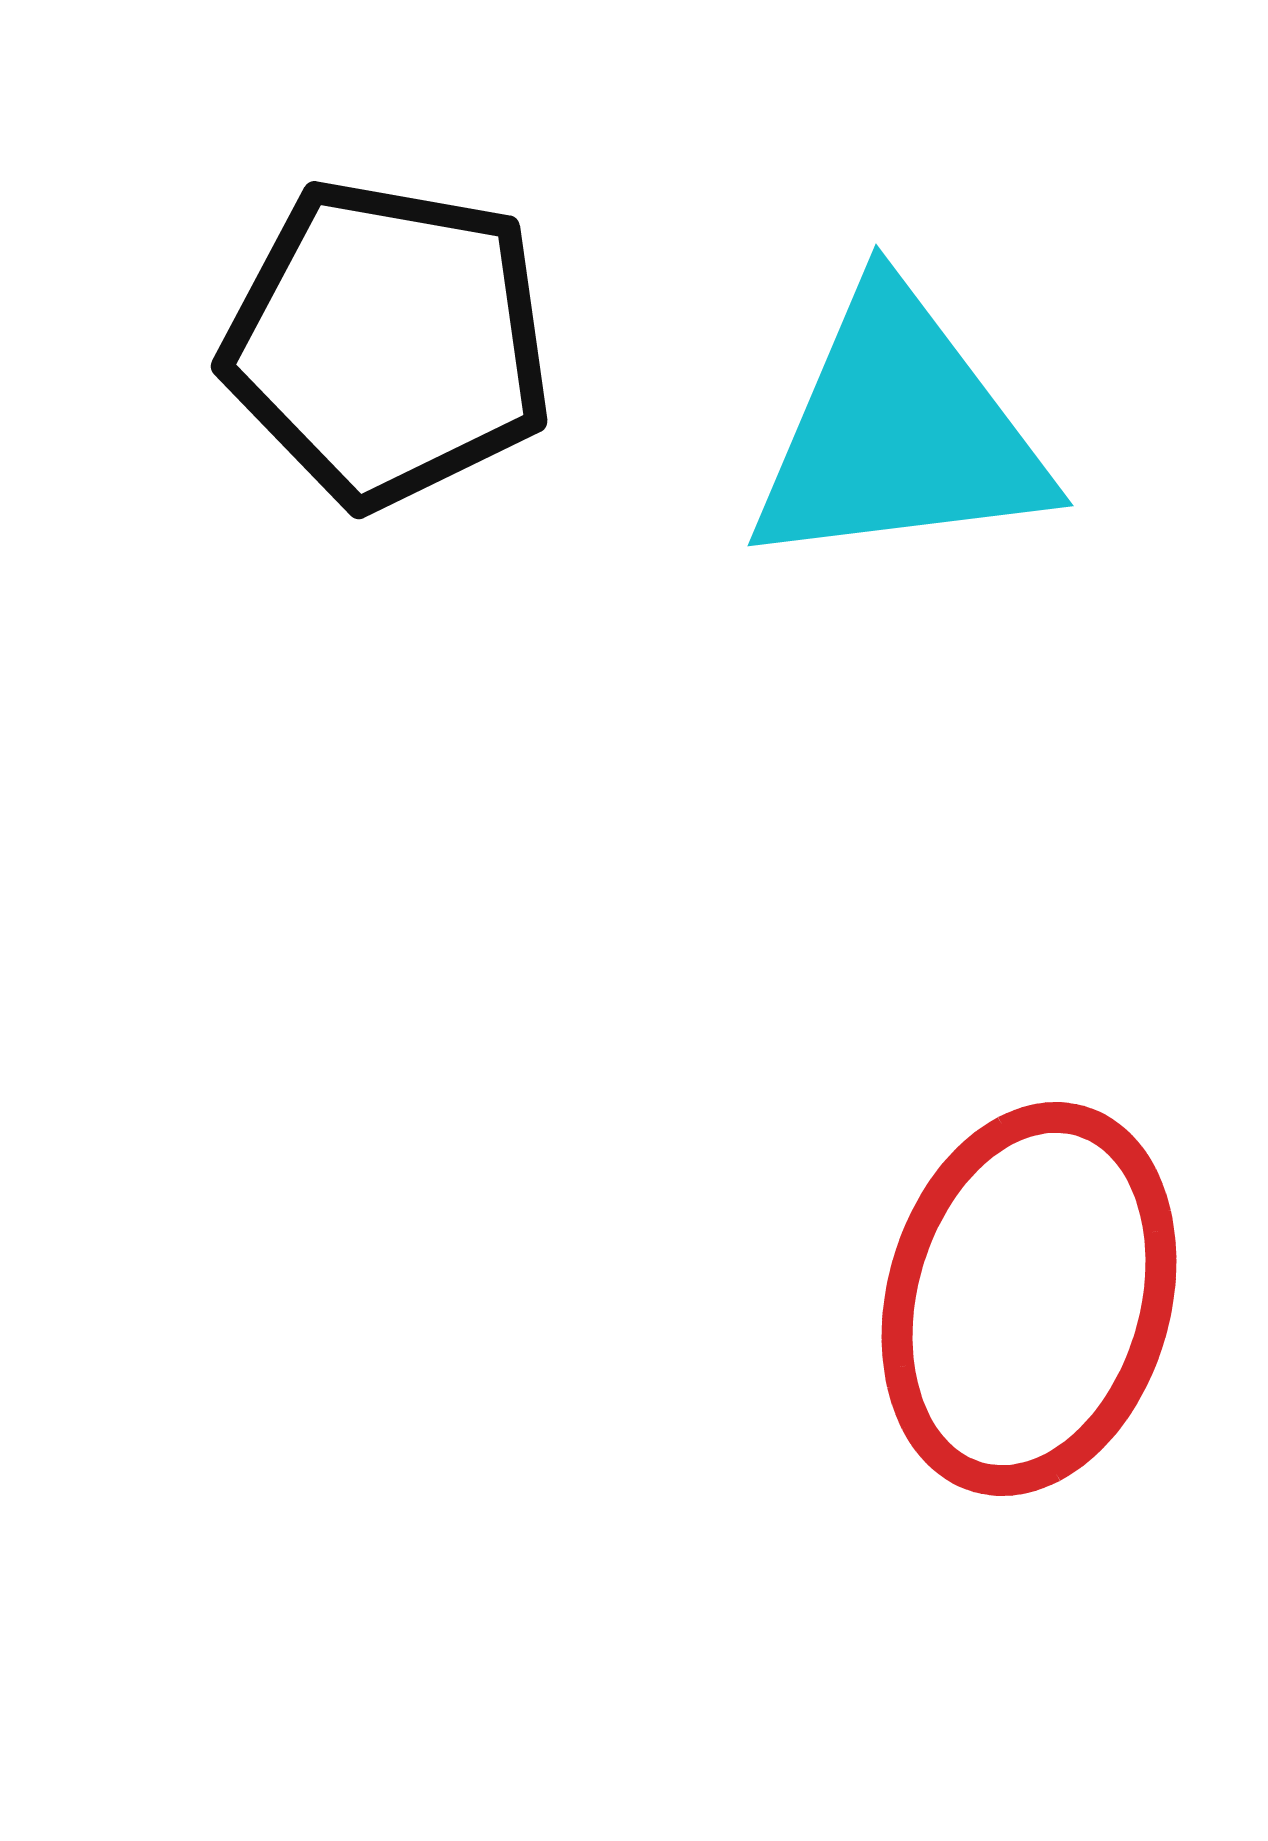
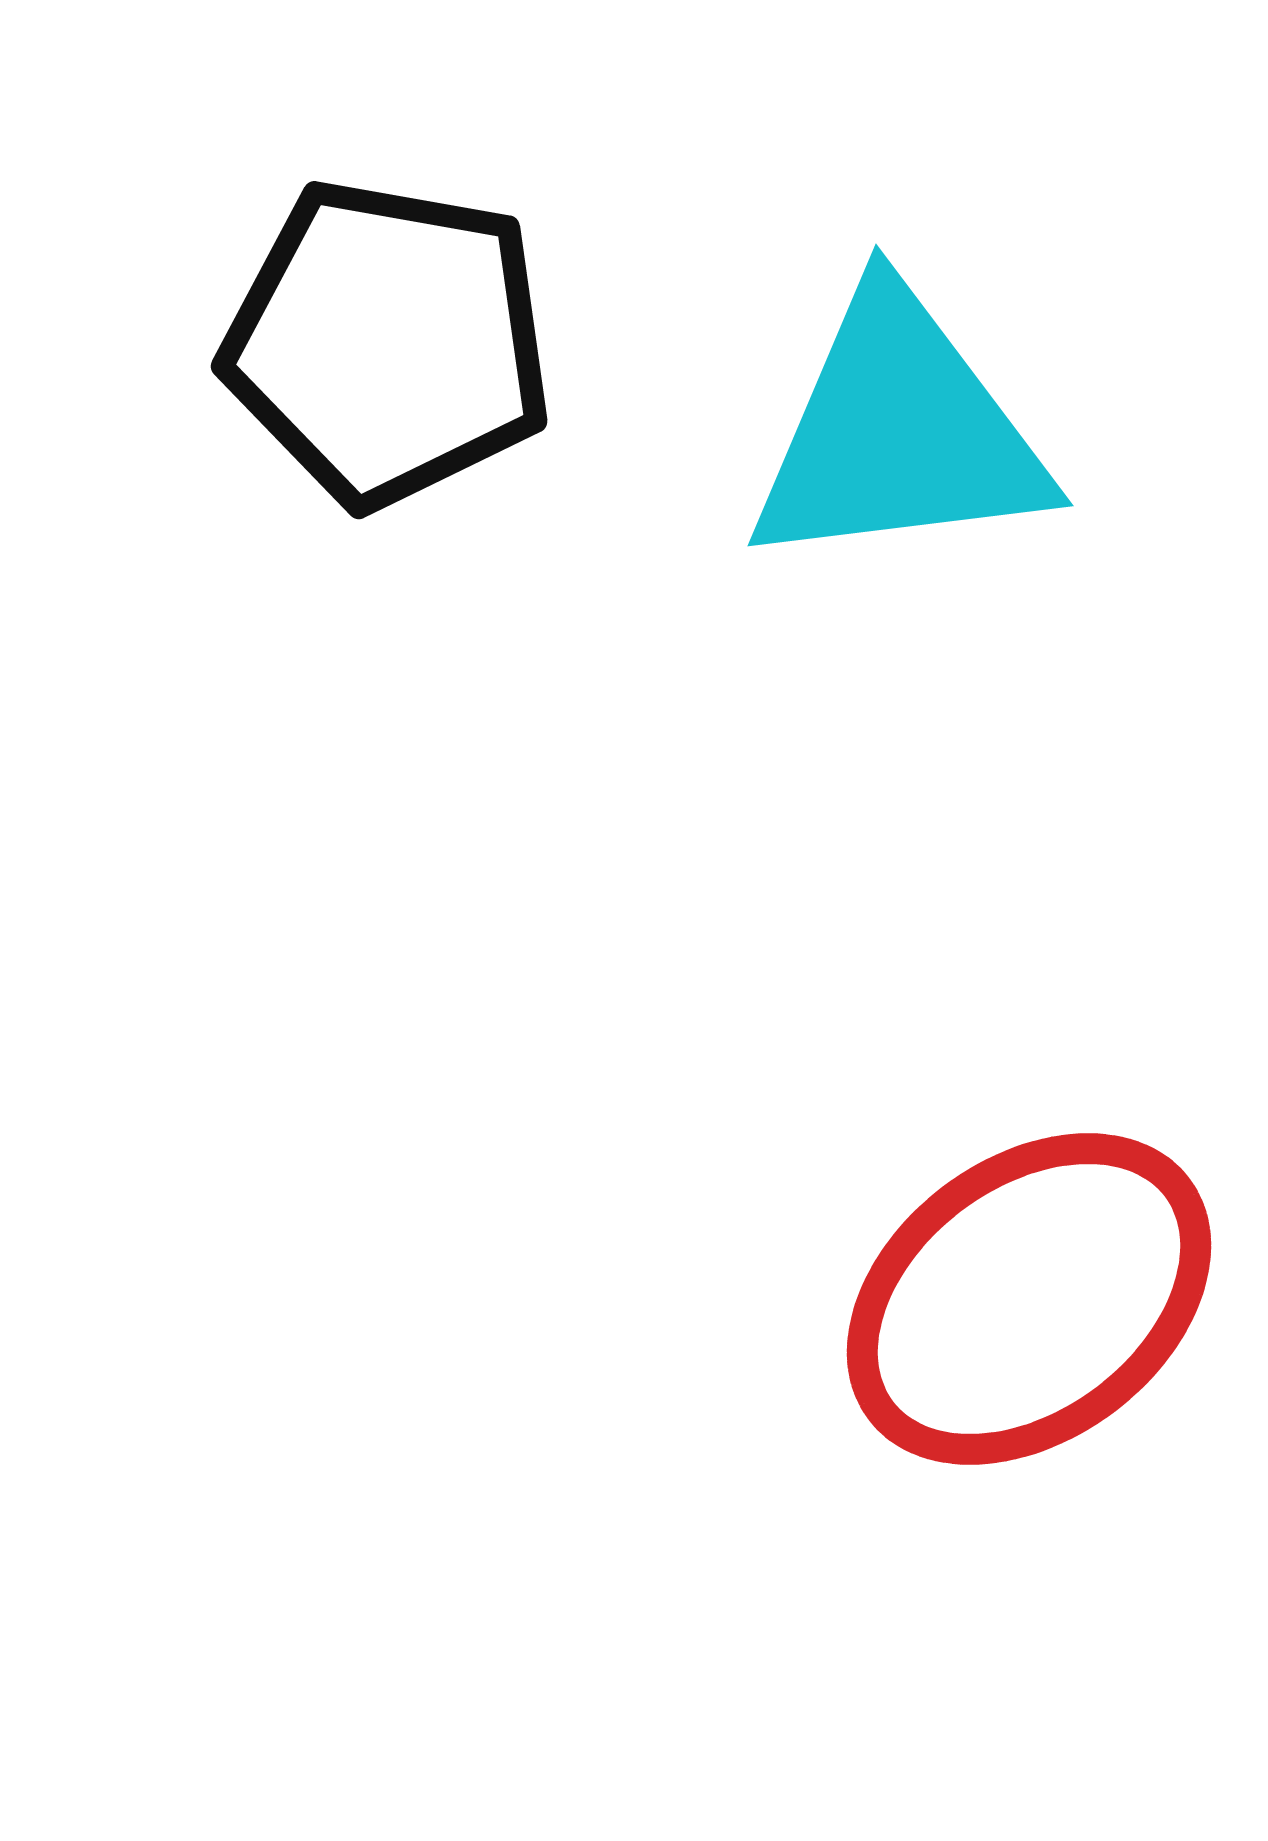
red ellipse: rotated 37 degrees clockwise
